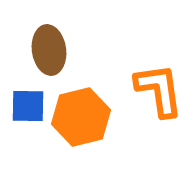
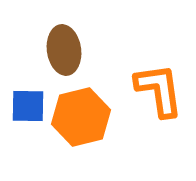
brown ellipse: moved 15 px right
